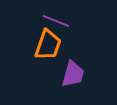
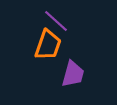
purple line: rotated 20 degrees clockwise
